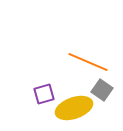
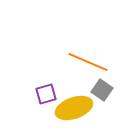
purple square: moved 2 px right
